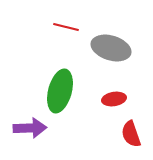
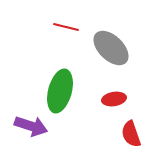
gray ellipse: rotated 27 degrees clockwise
purple arrow: moved 1 px right, 2 px up; rotated 20 degrees clockwise
